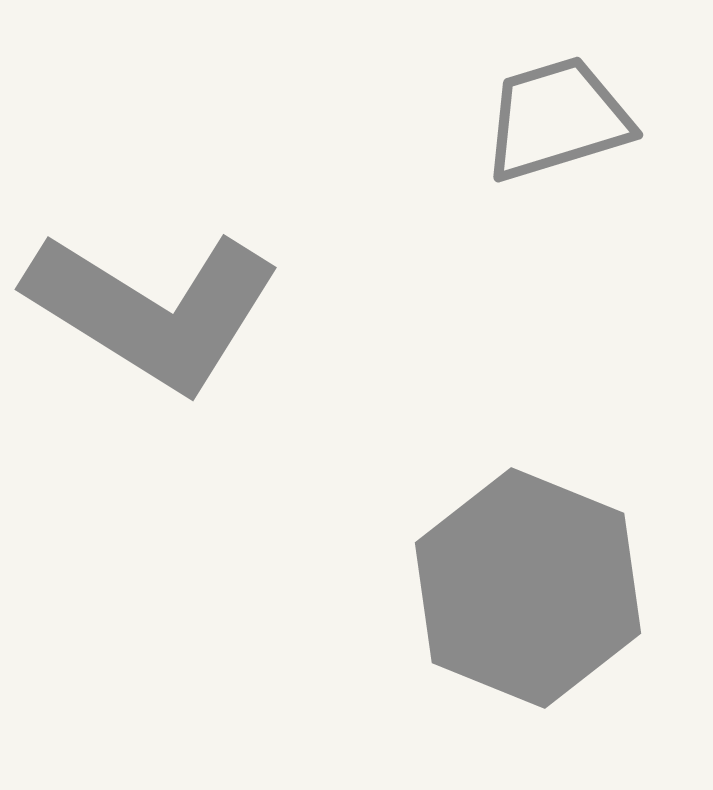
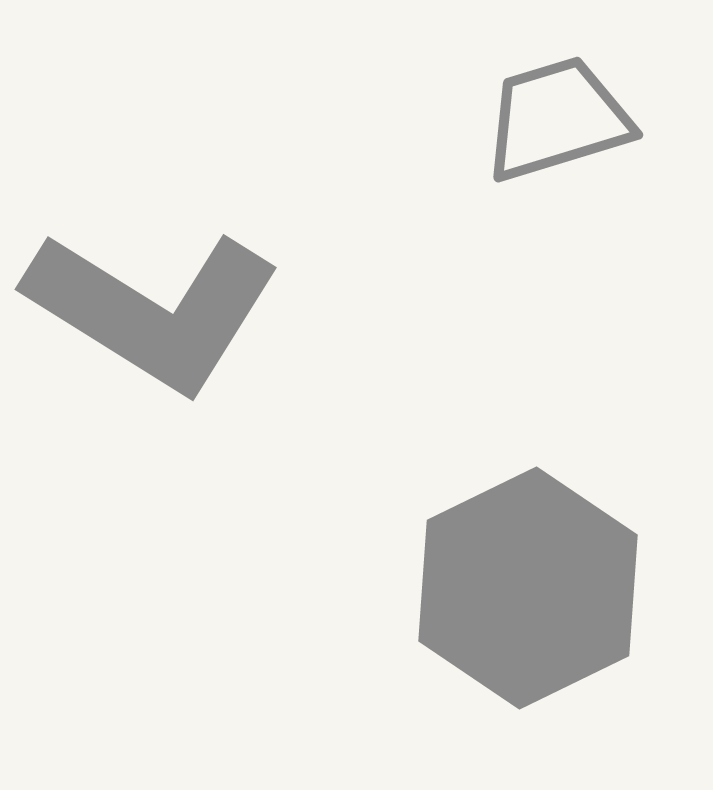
gray hexagon: rotated 12 degrees clockwise
